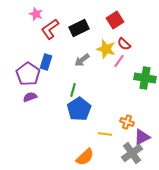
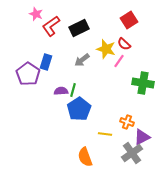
red square: moved 14 px right
red L-shape: moved 1 px right, 3 px up
green cross: moved 2 px left, 5 px down
purple semicircle: moved 31 px right, 6 px up; rotated 16 degrees clockwise
orange semicircle: rotated 114 degrees clockwise
